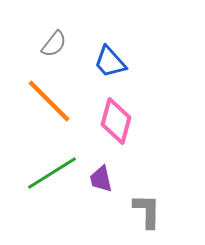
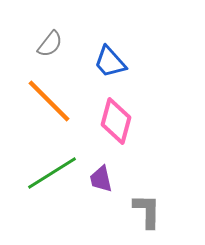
gray semicircle: moved 4 px left
